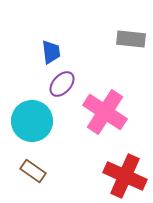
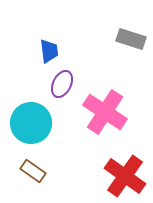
gray rectangle: rotated 12 degrees clockwise
blue trapezoid: moved 2 px left, 1 px up
purple ellipse: rotated 16 degrees counterclockwise
cyan circle: moved 1 px left, 2 px down
red cross: rotated 12 degrees clockwise
